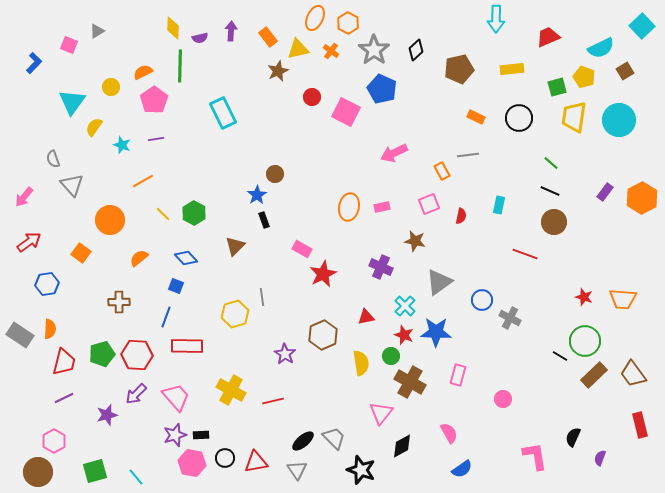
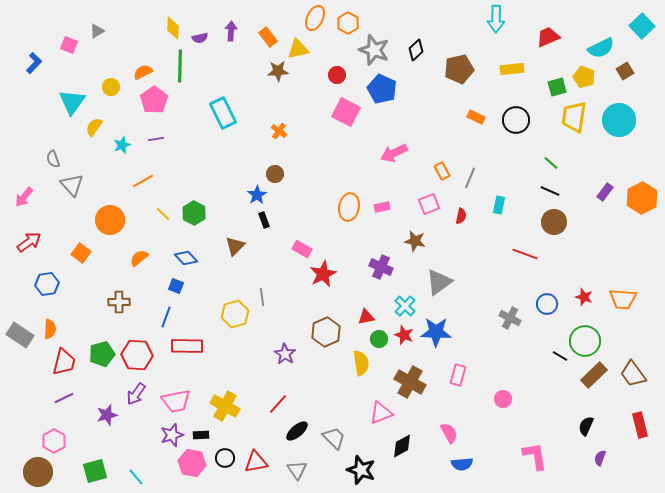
gray star at (374, 50): rotated 16 degrees counterclockwise
orange cross at (331, 51): moved 52 px left, 80 px down
brown star at (278, 71): rotated 20 degrees clockwise
red circle at (312, 97): moved 25 px right, 22 px up
black circle at (519, 118): moved 3 px left, 2 px down
cyan star at (122, 145): rotated 30 degrees clockwise
gray line at (468, 155): moved 2 px right, 23 px down; rotated 60 degrees counterclockwise
blue circle at (482, 300): moved 65 px right, 4 px down
brown hexagon at (323, 335): moved 3 px right, 3 px up
green circle at (391, 356): moved 12 px left, 17 px up
yellow cross at (231, 390): moved 6 px left, 16 px down
purple arrow at (136, 394): rotated 10 degrees counterclockwise
pink trapezoid at (176, 397): moved 4 px down; rotated 120 degrees clockwise
red line at (273, 401): moved 5 px right, 3 px down; rotated 35 degrees counterclockwise
pink triangle at (381, 413): rotated 30 degrees clockwise
purple star at (175, 435): moved 3 px left
black semicircle at (573, 437): moved 13 px right, 11 px up
black ellipse at (303, 441): moved 6 px left, 10 px up
blue semicircle at (462, 469): moved 5 px up; rotated 30 degrees clockwise
